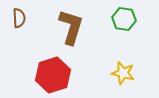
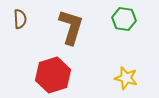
brown semicircle: moved 1 px right, 1 px down
yellow star: moved 3 px right, 5 px down
